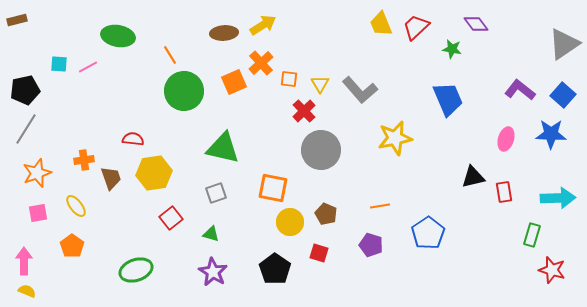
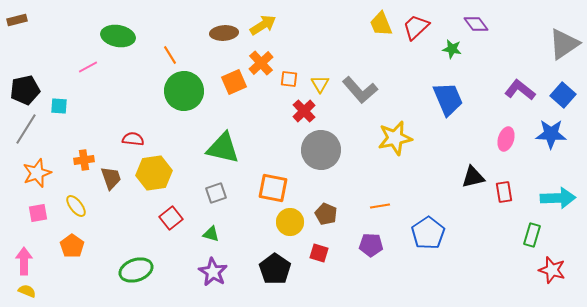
cyan square at (59, 64): moved 42 px down
purple pentagon at (371, 245): rotated 15 degrees counterclockwise
